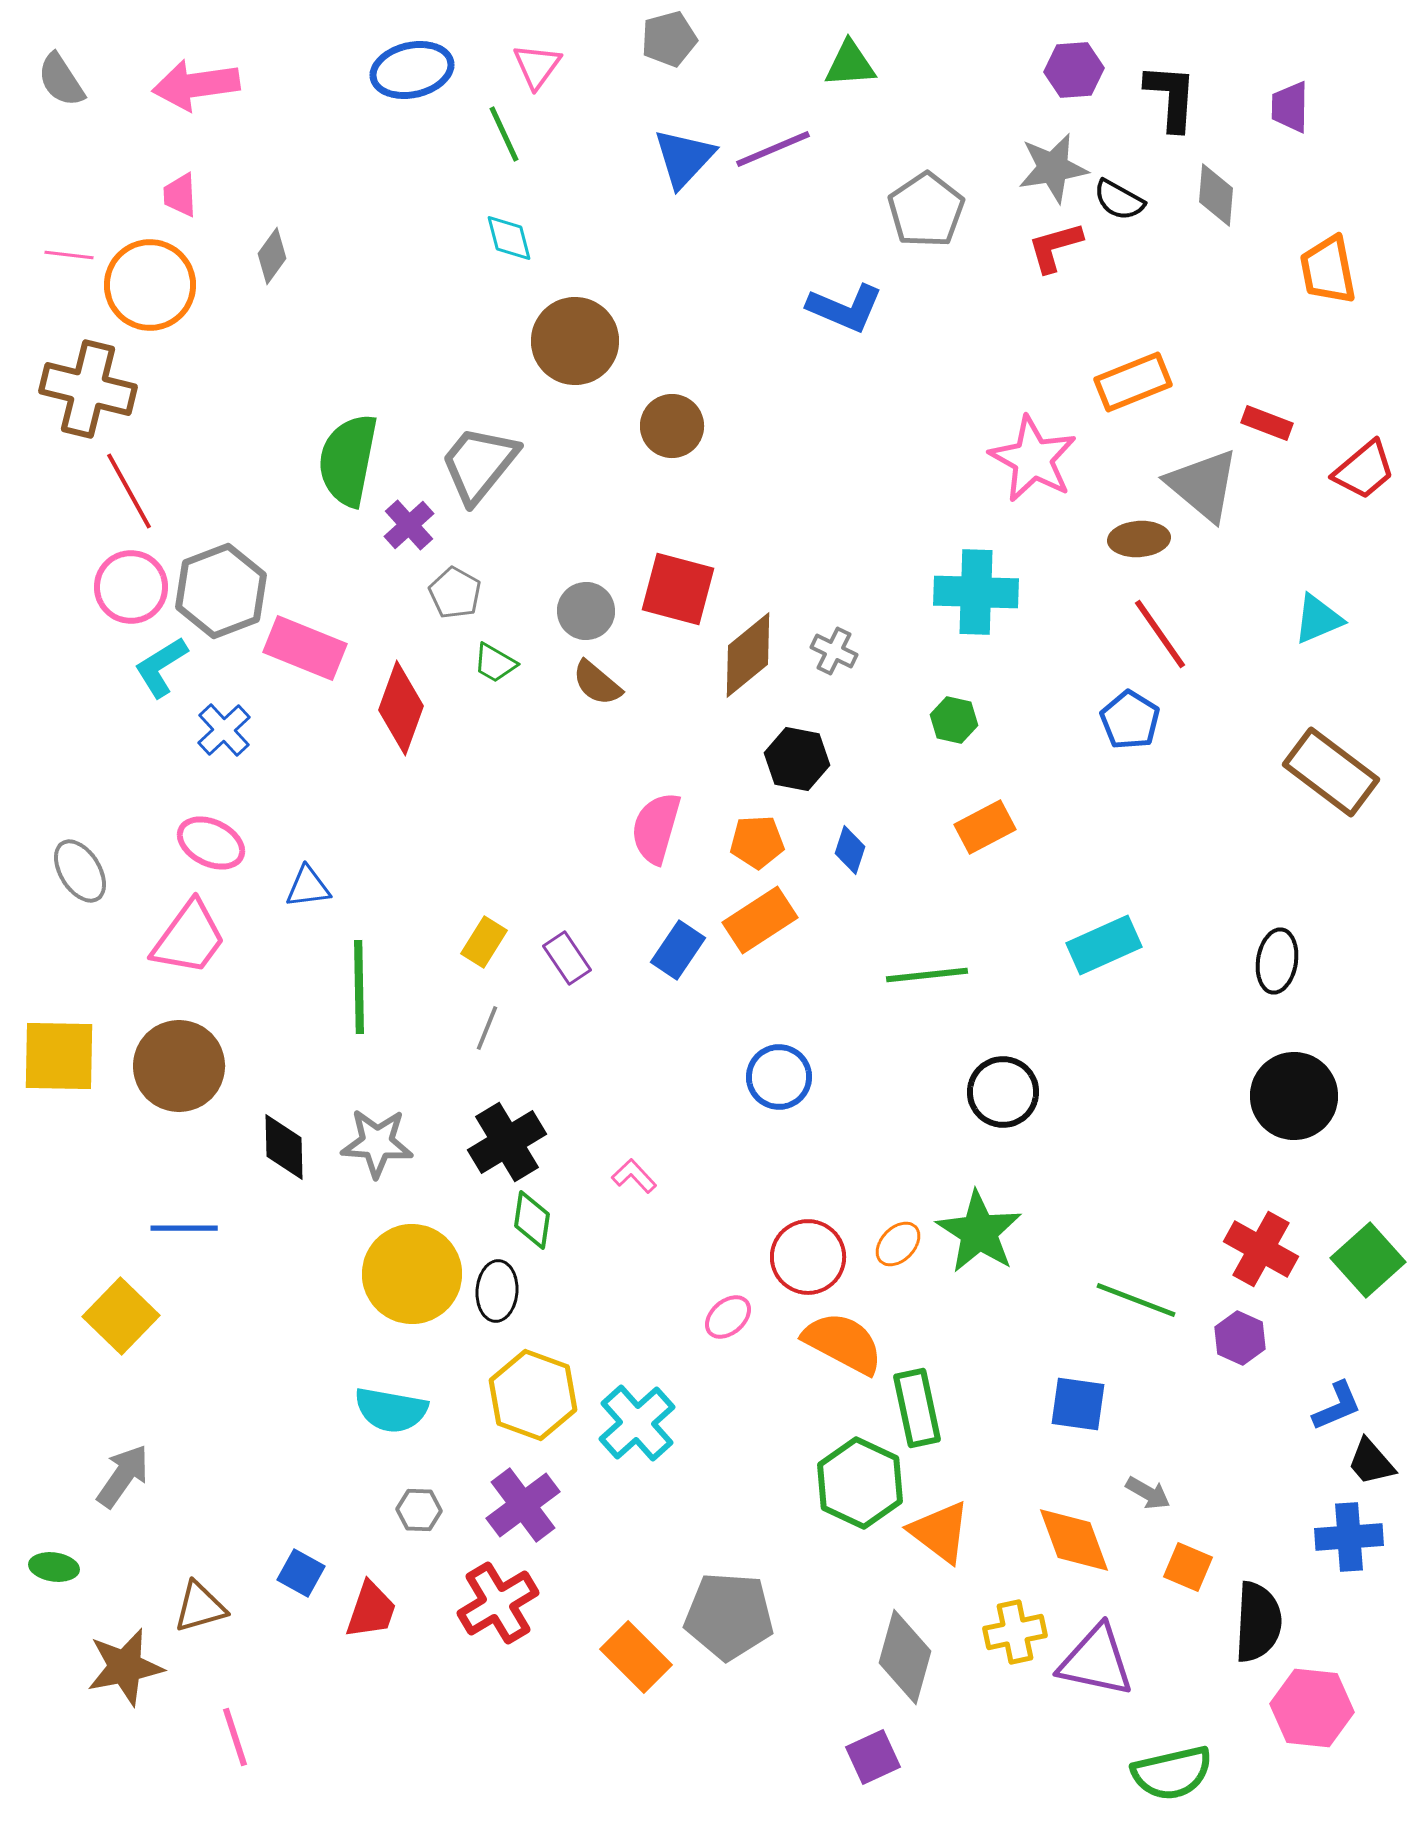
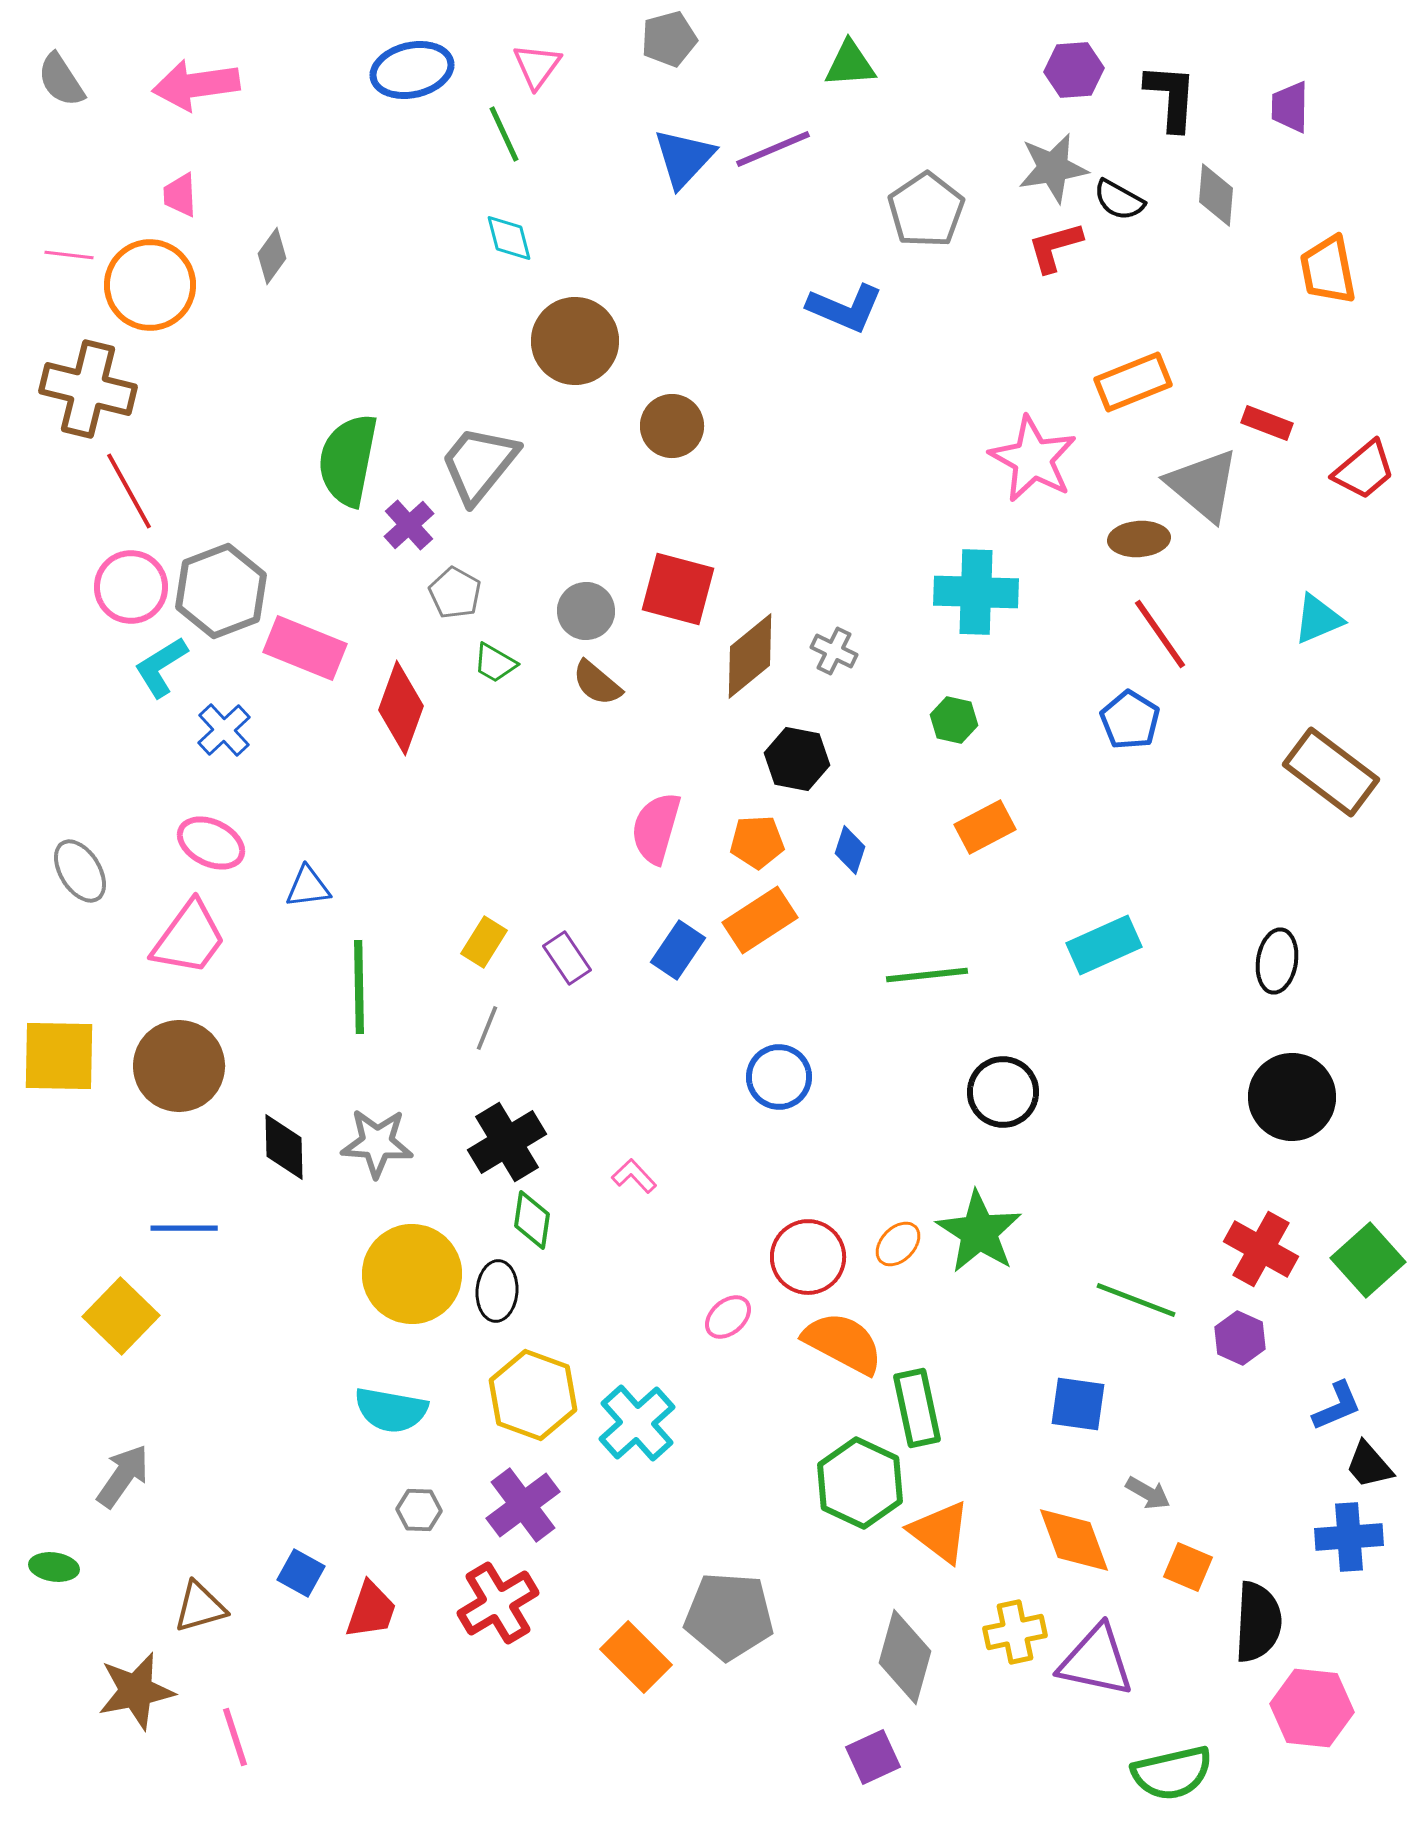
brown diamond at (748, 655): moved 2 px right, 1 px down
black circle at (1294, 1096): moved 2 px left, 1 px down
black trapezoid at (1371, 1462): moved 2 px left, 3 px down
brown star at (125, 1667): moved 11 px right, 24 px down
